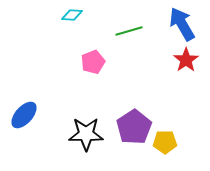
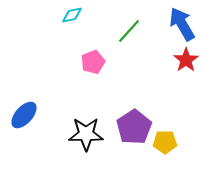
cyan diamond: rotated 15 degrees counterclockwise
green line: rotated 32 degrees counterclockwise
